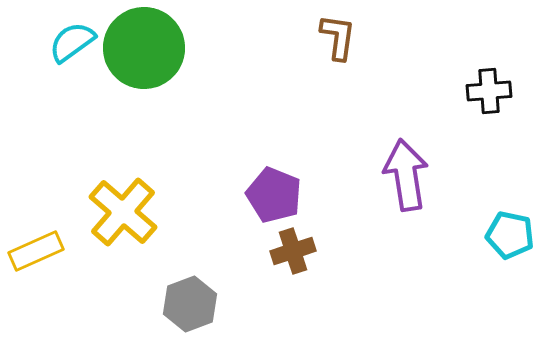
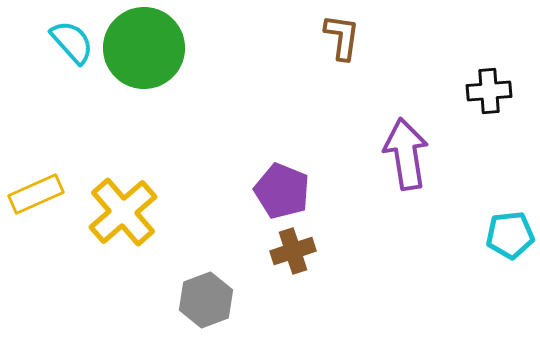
brown L-shape: moved 4 px right
cyan semicircle: rotated 84 degrees clockwise
purple arrow: moved 21 px up
purple pentagon: moved 8 px right, 4 px up
yellow cross: rotated 8 degrees clockwise
cyan pentagon: rotated 18 degrees counterclockwise
yellow rectangle: moved 57 px up
gray hexagon: moved 16 px right, 4 px up
